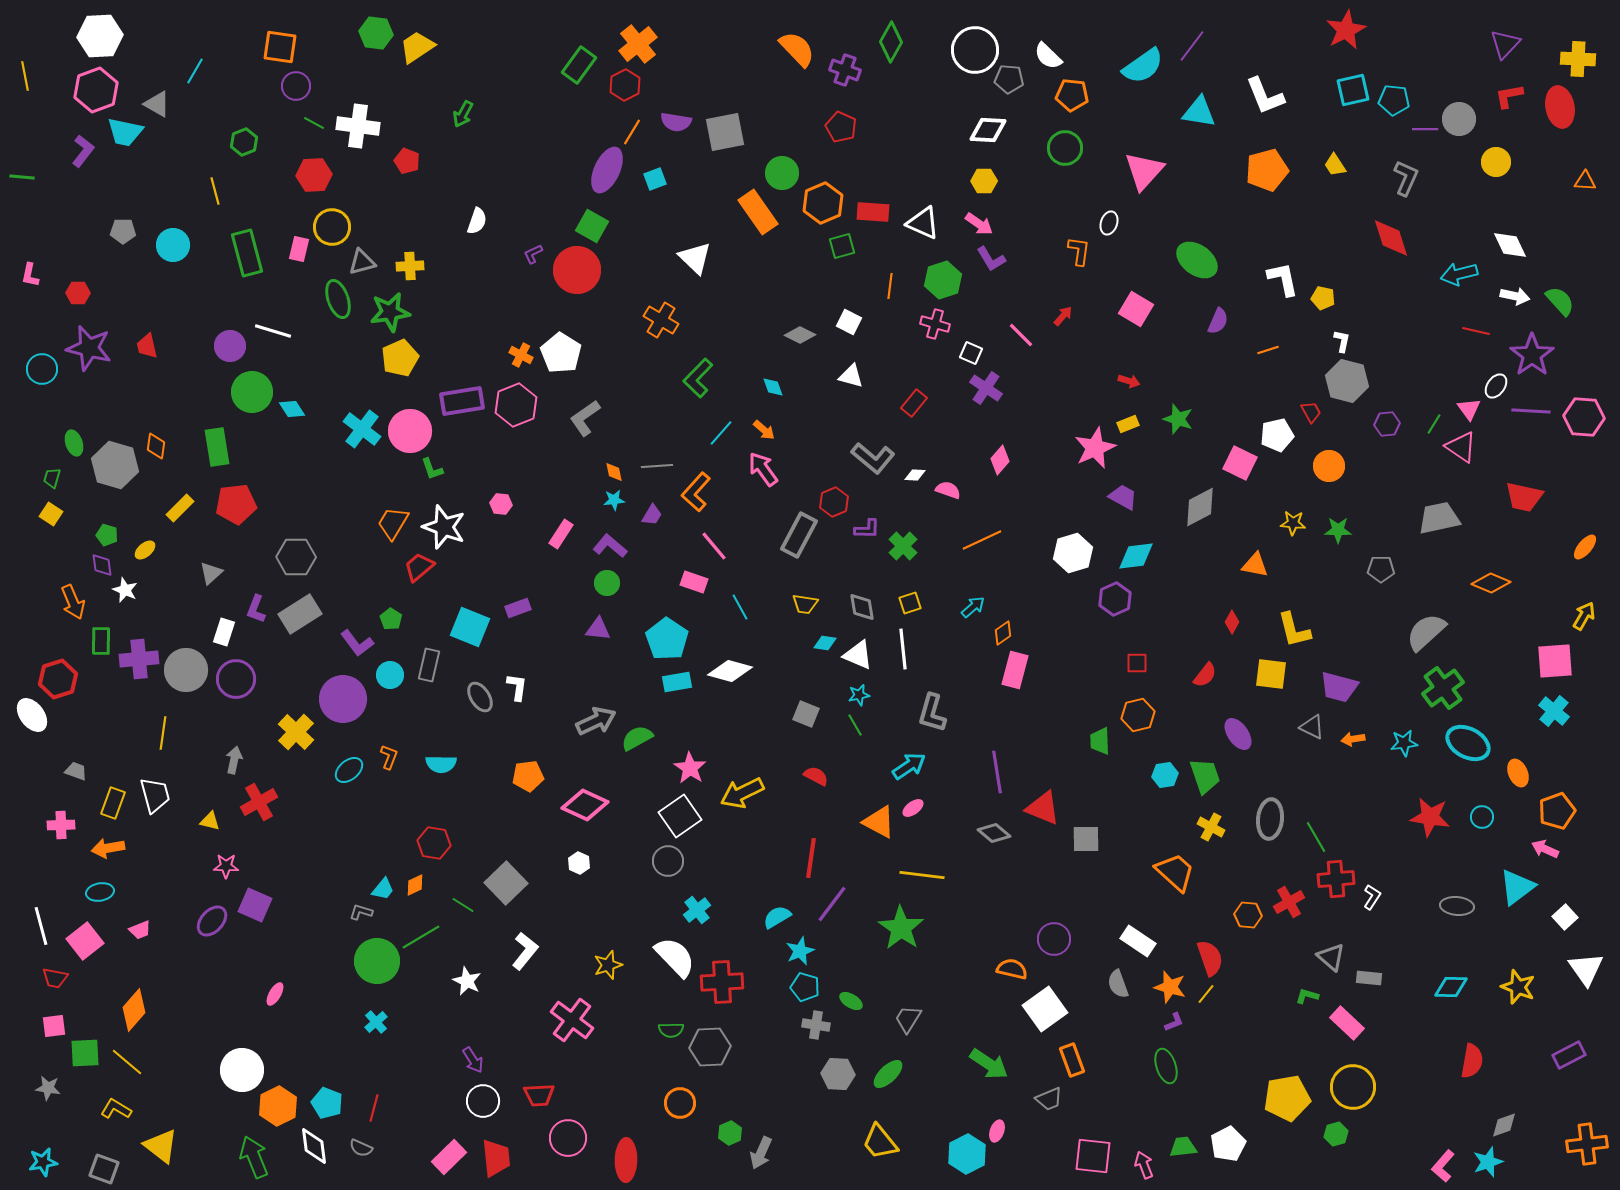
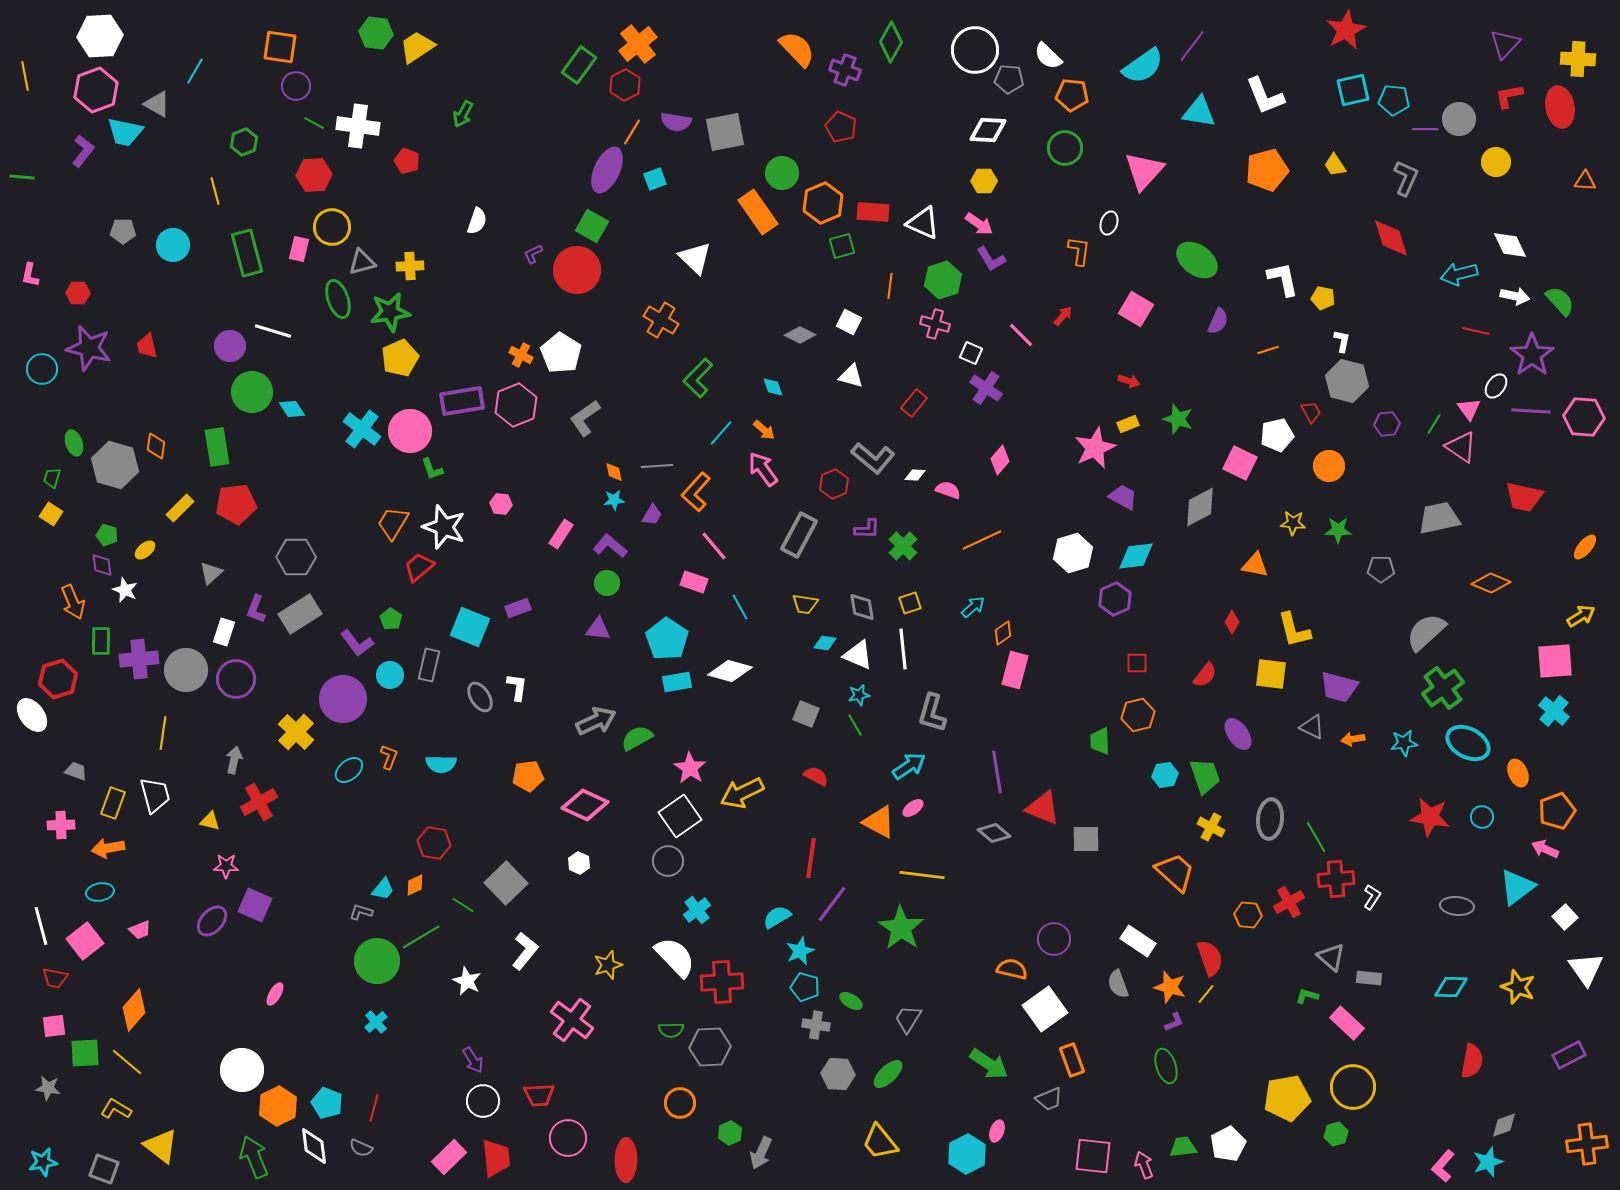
red hexagon at (834, 502): moved 18 px up
yellow arrow at (1584, 616): moved 3 px left; rotated 28 degrees clockwise
